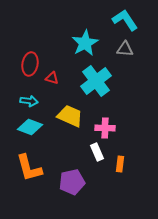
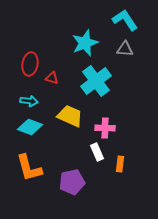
cyan star: rotated 8 degrees clockwise
